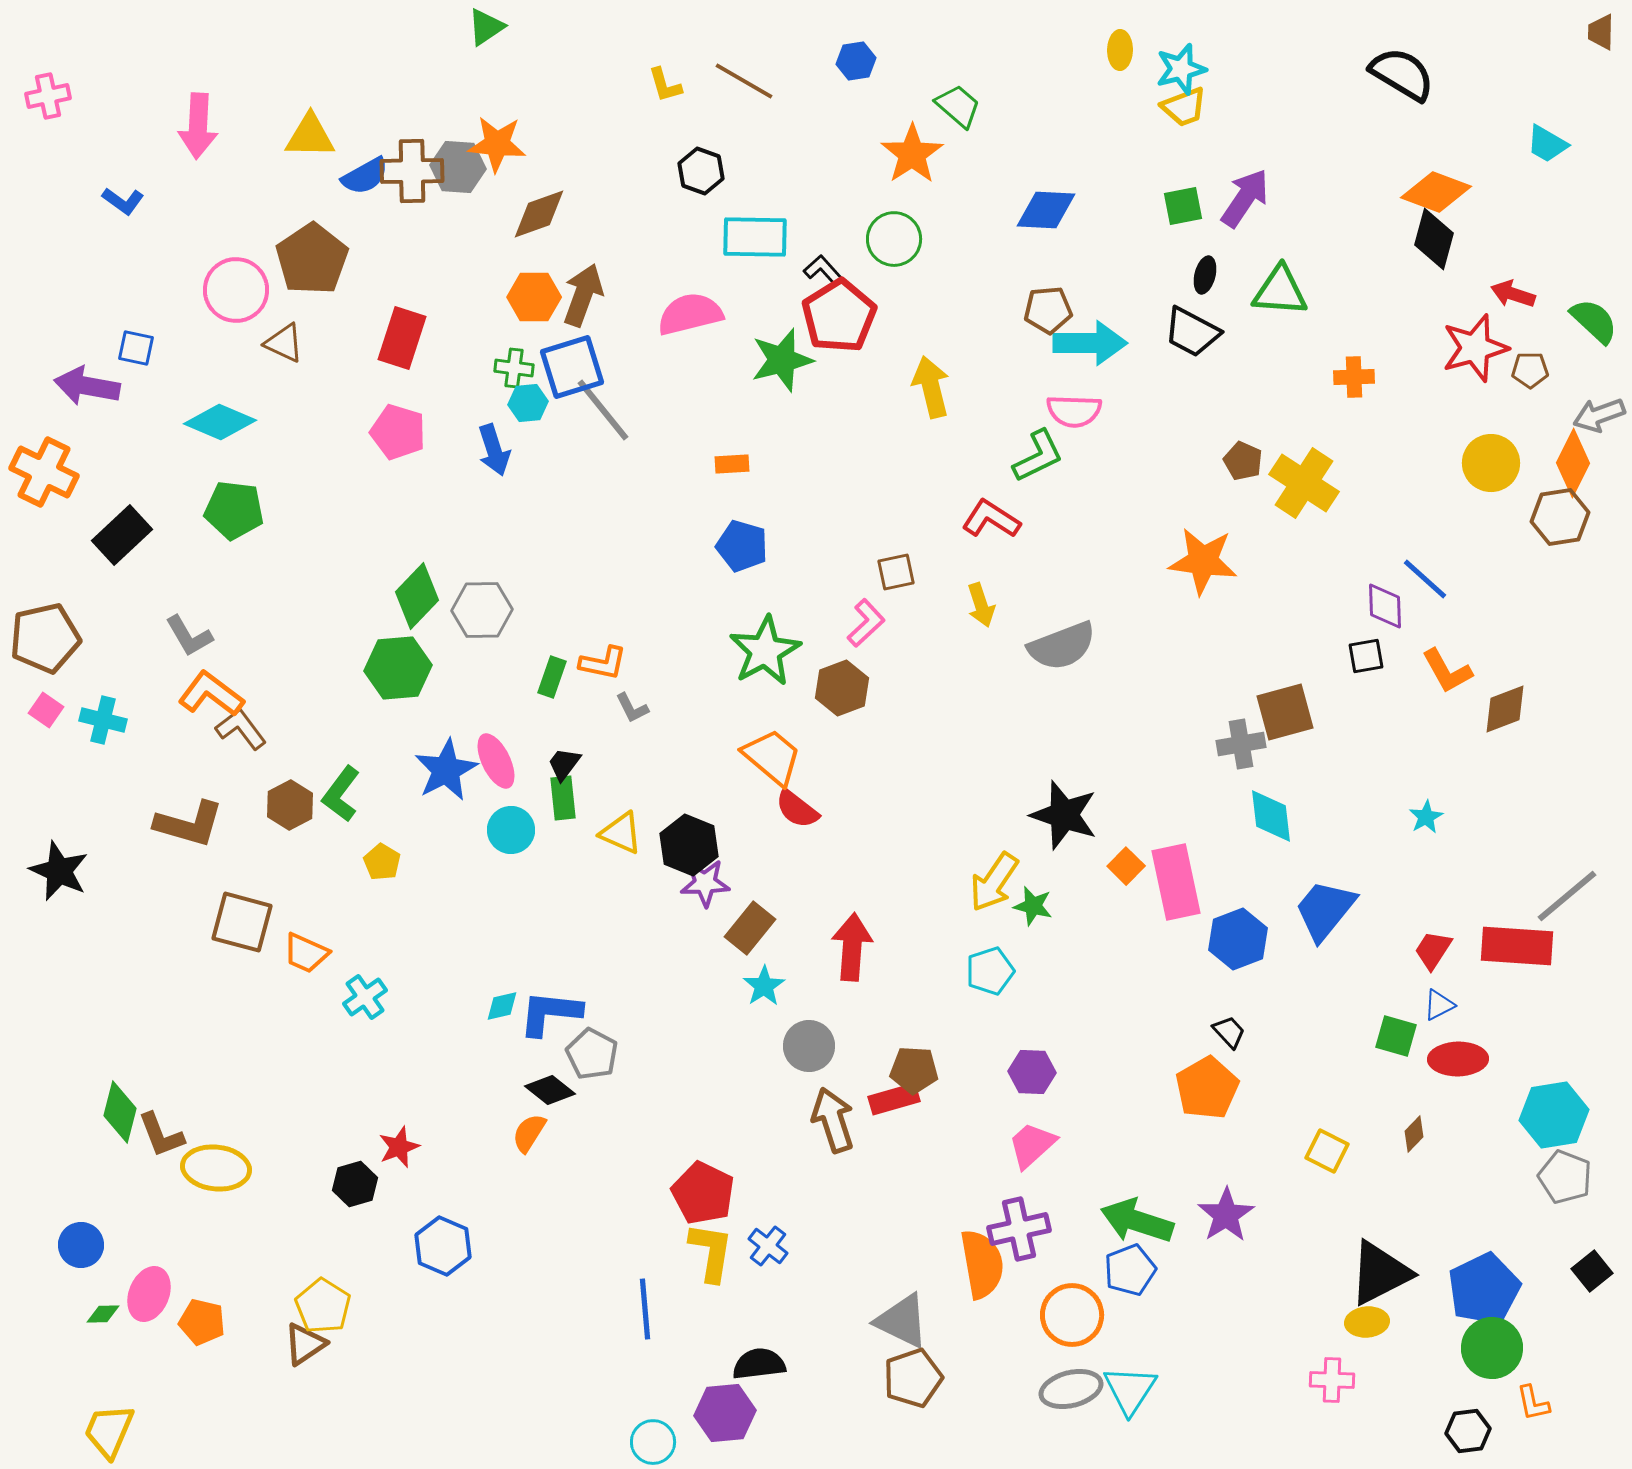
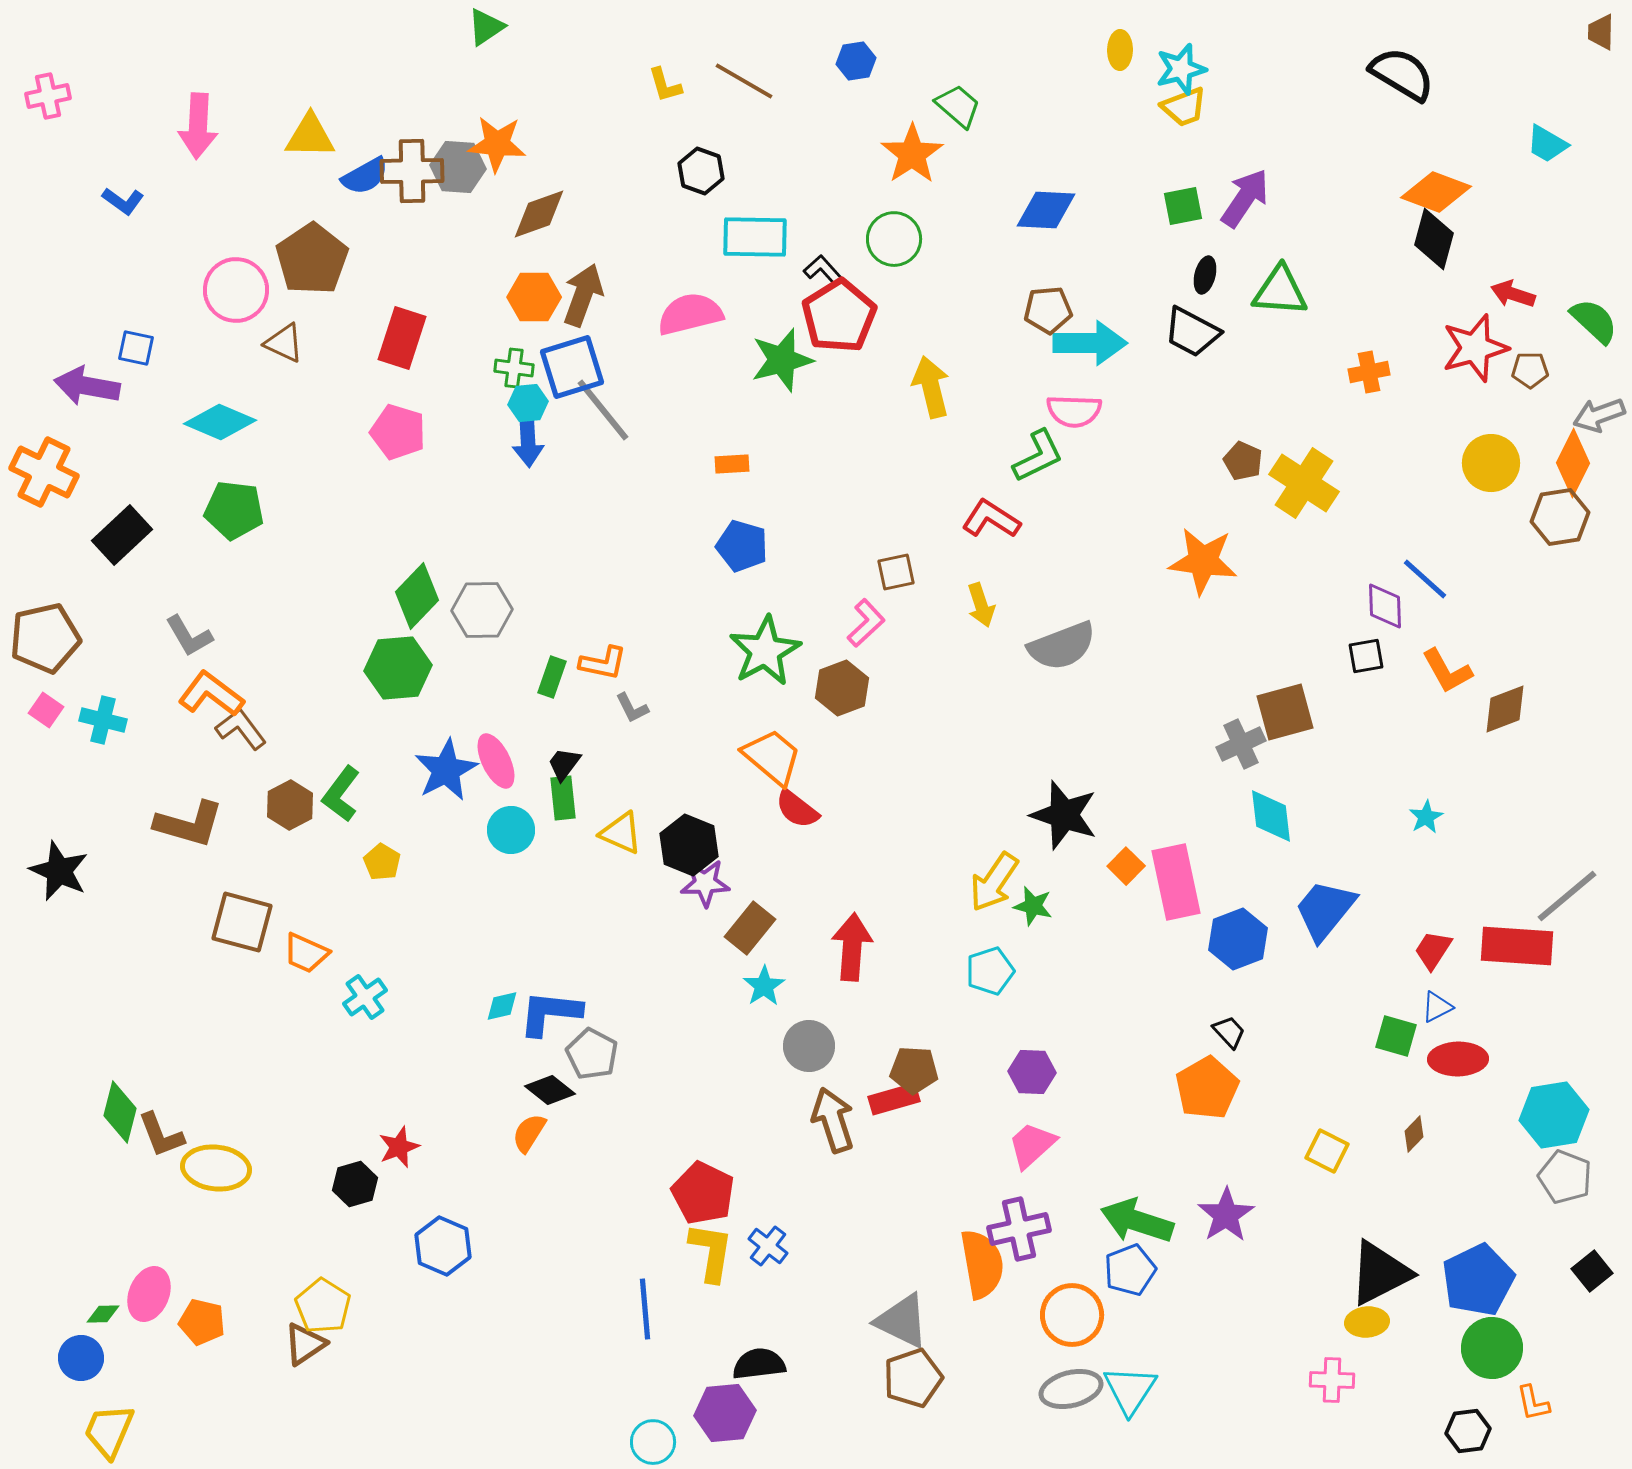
orange cross at (1354, 377): moved 15 px right, 5 px up; rotated 9 degrees counterclockwise
blue arrow at (494, 450): moved 34 px right, 9 px up; rotated 15 degrees clockwise
gray cross at (1241, 744): rotated 15 degrees counterclockwise
blue triangle at (1439, 1005): moved 2 px left, 2 px down
blue circle at (81, 1245): moved 113 px down
blue pentagon at (1484, 1289): moved 6 px left, 9 px up
